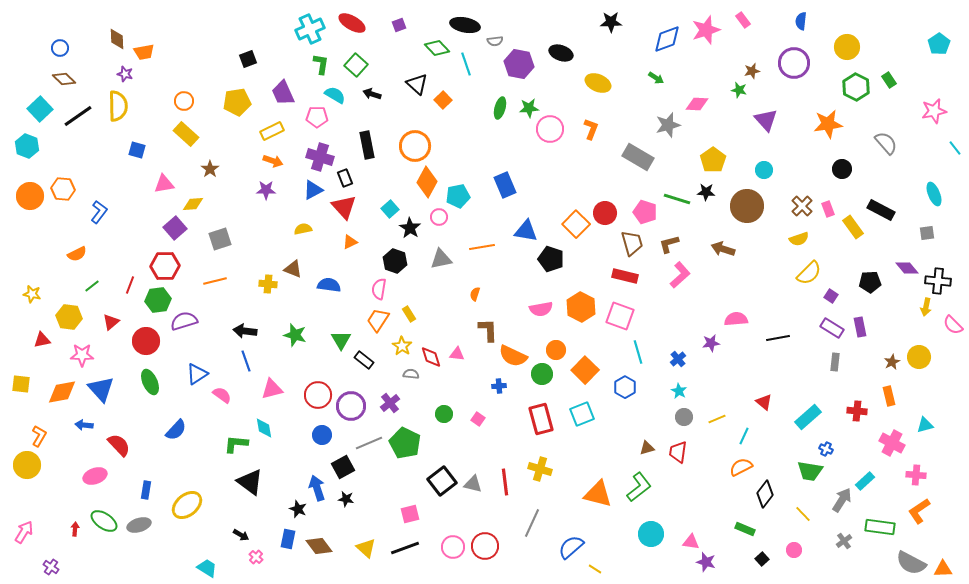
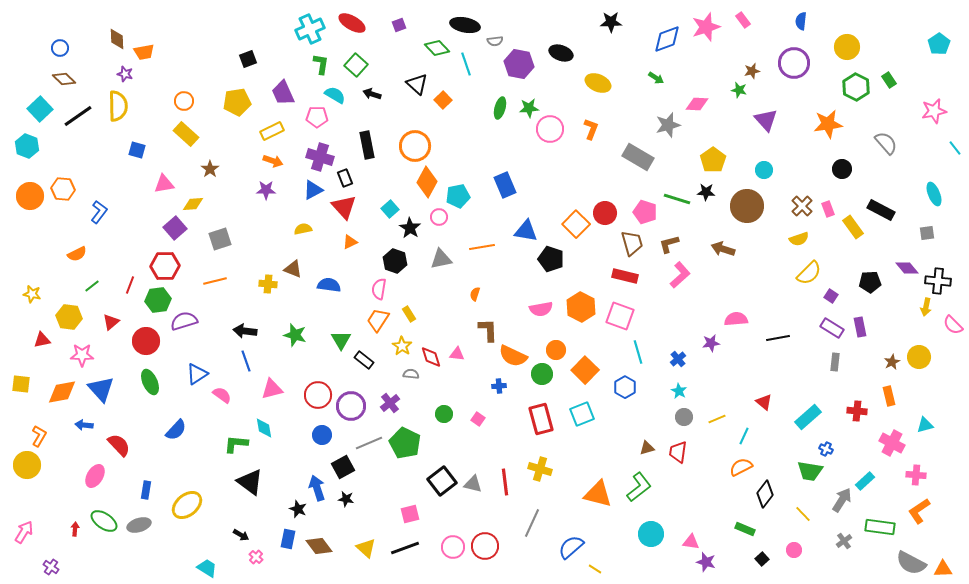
pink star at (706, 30): moved 3 px up
pink ellipse at (95, 476): rotated 40 degrees counterclockwise
